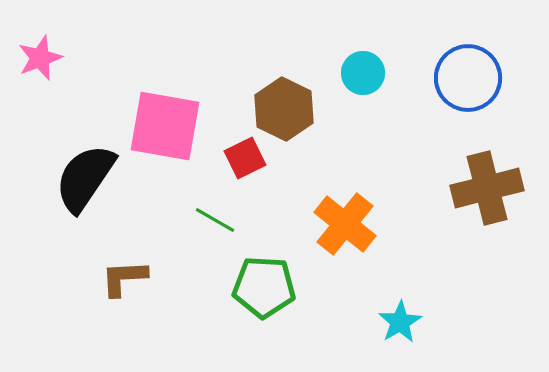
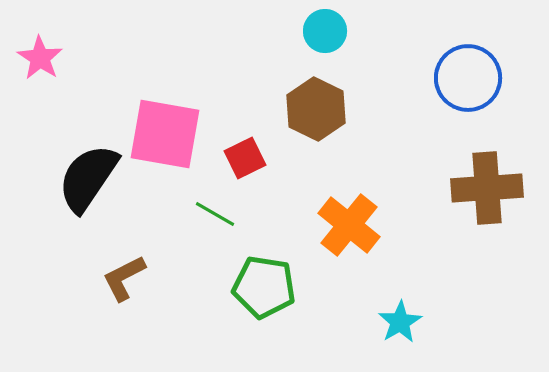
pink star: rotated 18 degrees counterclockwise
cyan circle: moved 38 px left, 42 px up
brown hexagon: moved 32 px right
pink square: moved 8 px down
black semicircle: moved 3 px right
brown cross: rotated 10 degrees clockwise
green line: moved 6 px up
orange cross: moved 4 px right, 1 px down
brown L-shape: rotated 24 degrees counterclockwise
green pentagon: rotated 6 degrees clockwise
